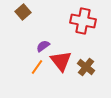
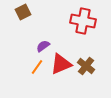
brown square: rotated 14 degrees clockwise
red triangle: moved 3 px down; rotated 45 degrees clockwise
brown cross: moved 1 px up
